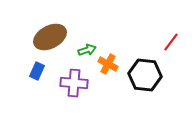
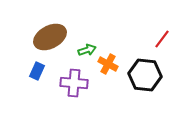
red line: moved 9 px left, 3 px up
